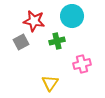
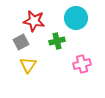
cyan circle: moved 4 px right, 2 px down
yellow triangle: moved 22 px left, 18 px up
